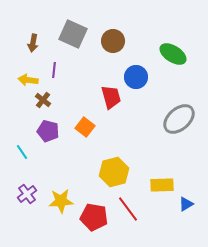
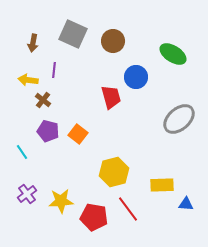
orange square: moved 7 px left, 7 px down
blue triangle: rotated 35 degrees clockwise
